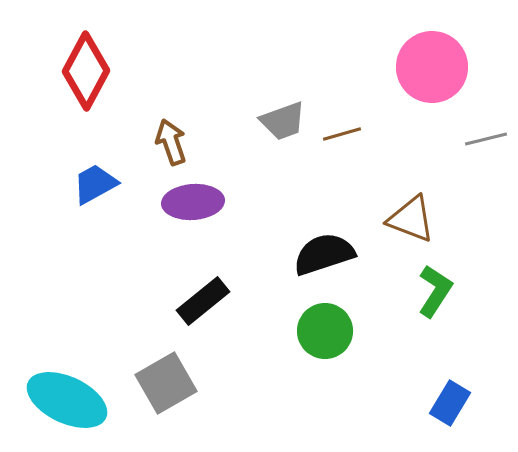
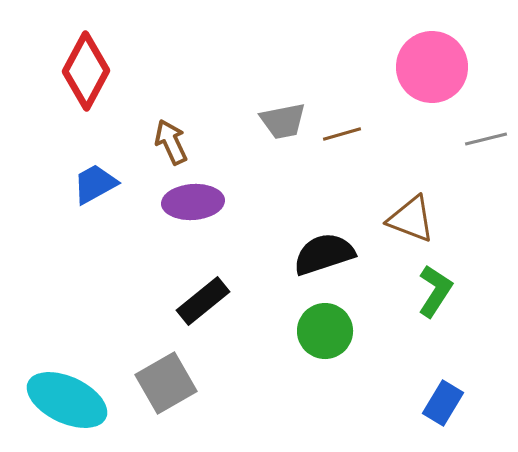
gray trapezoid: rotated 9 degrees clockwise
brown arrow: rotated 6 degrees counterclockwise
blue rectangle: moved 7 px left
